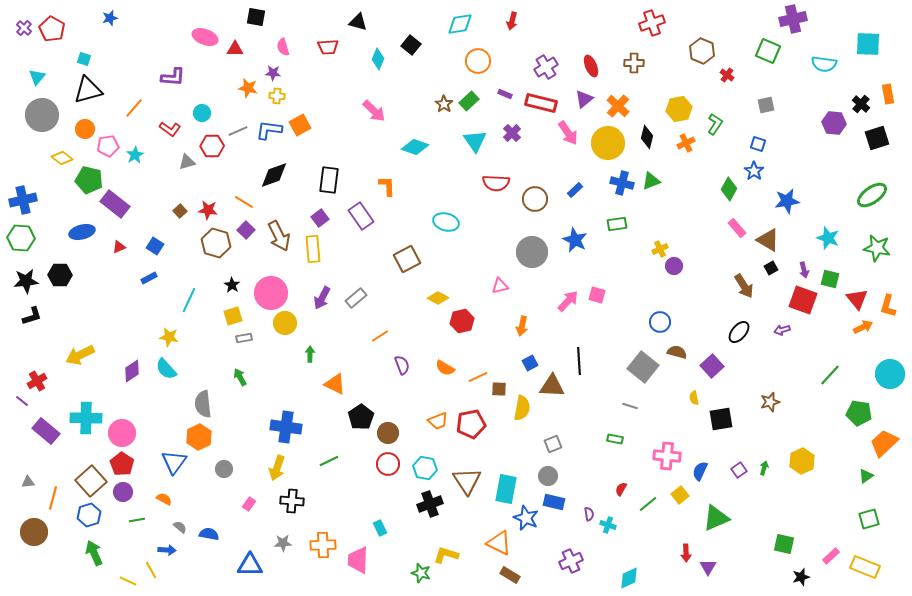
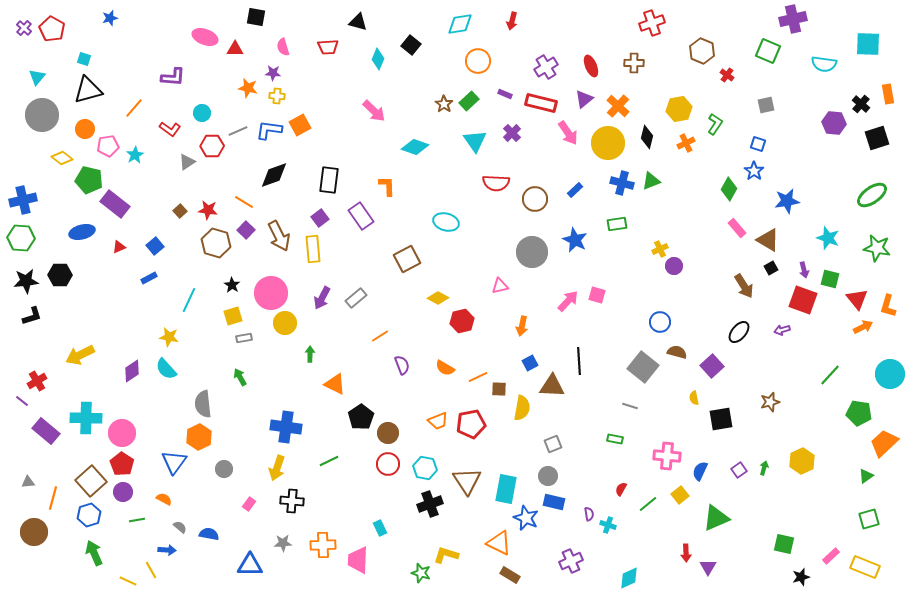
gray triangle at (187, 162): rotated 18 degrees counterclockwise
blue square at (155, 246): rotated 18 degrees clockwise
